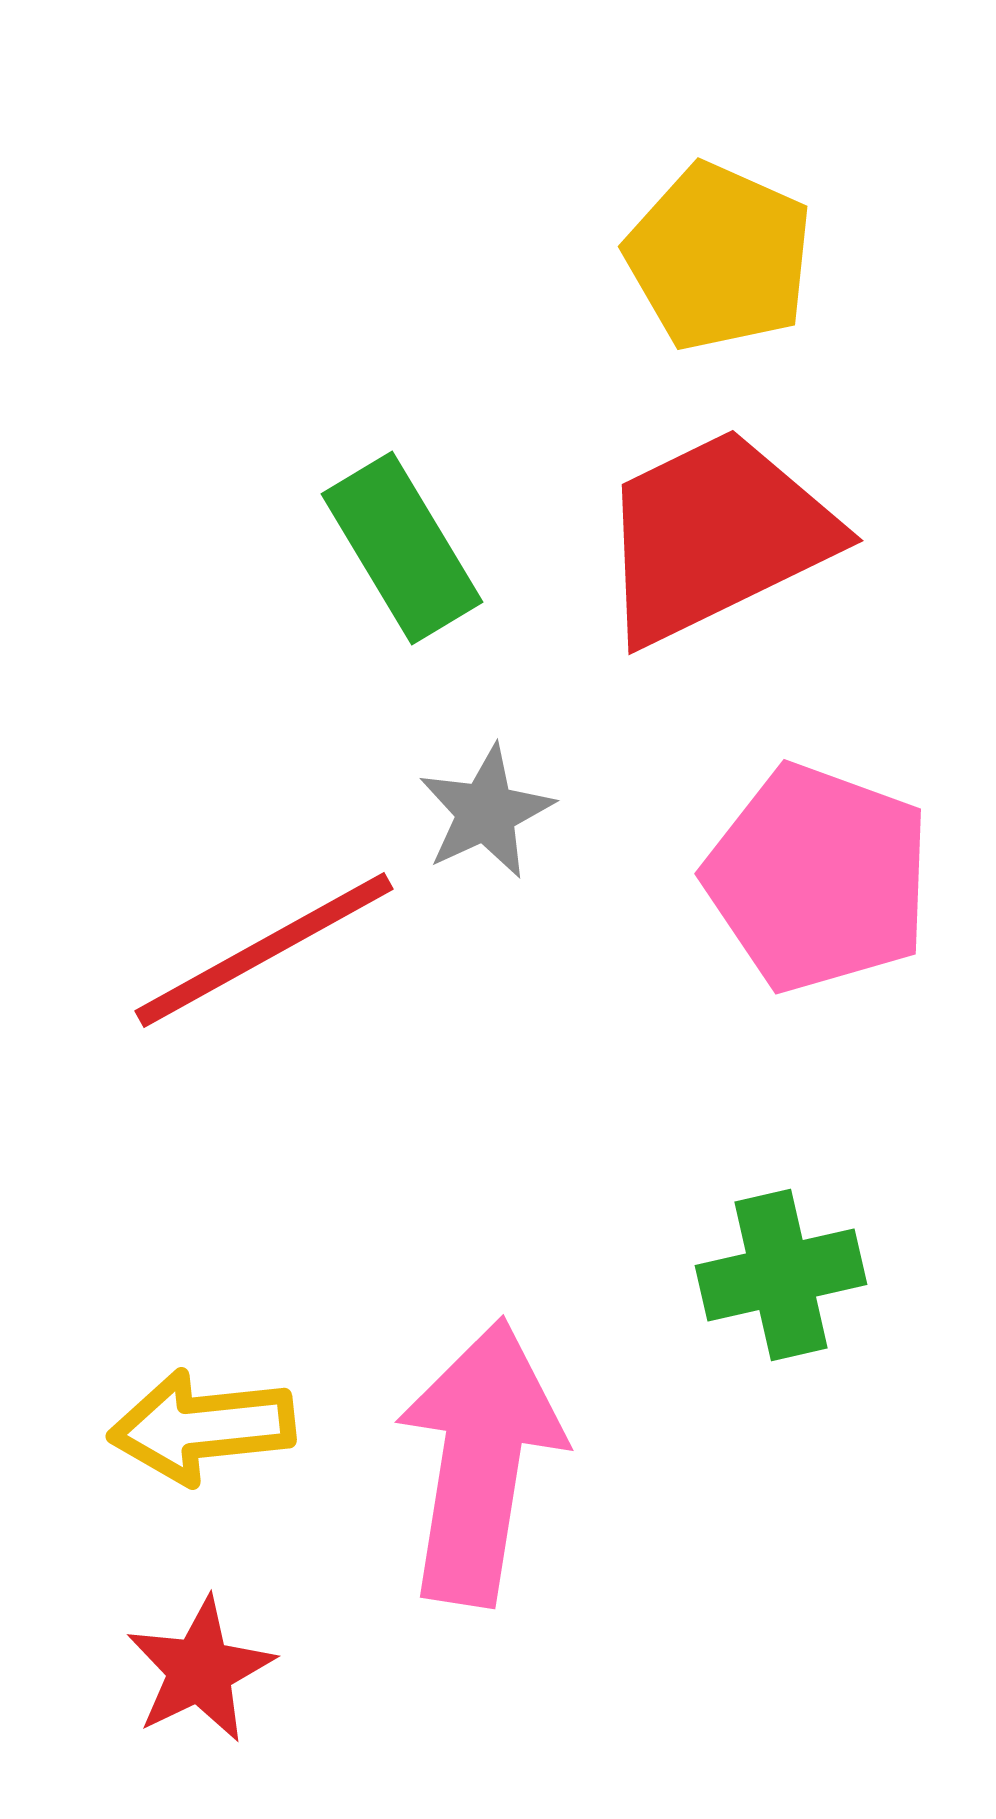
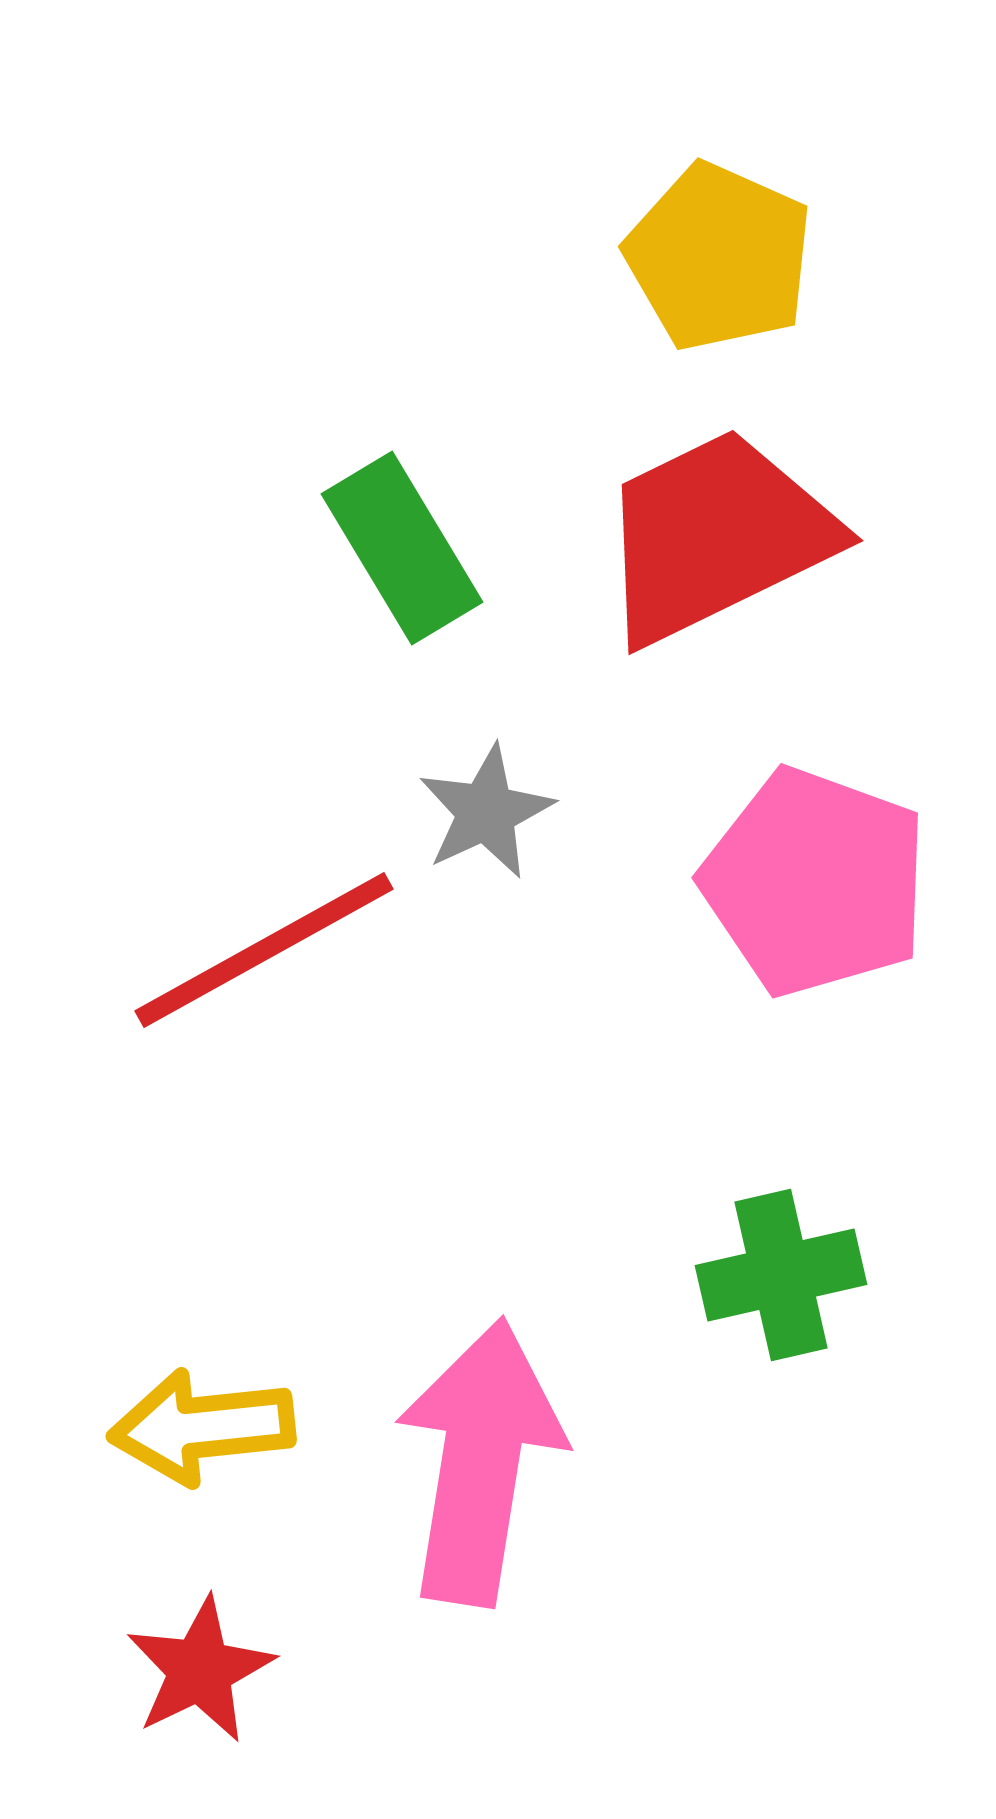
pink pentagon: moved 3 px left, 4 px down
